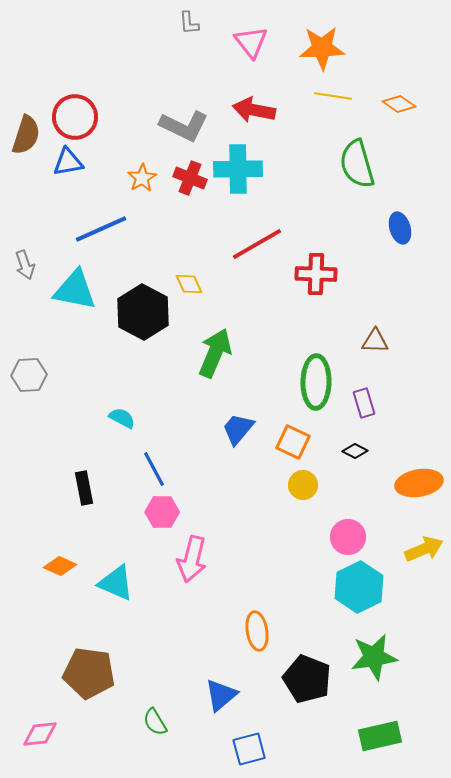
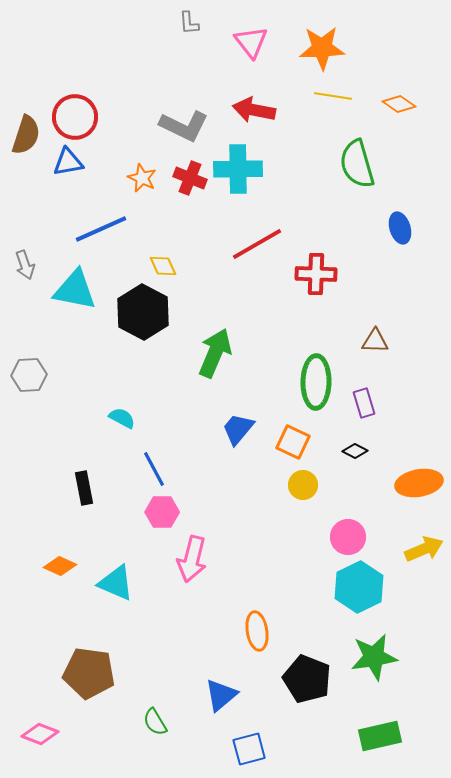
orange star at (142, 178): rotated 16 degrees counterclockwise
yellow diamond at (189, 284): moved 26 px left, 18 px up
pink diamond at (40, 734): rotated 27 degrees clockwise
